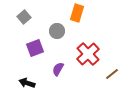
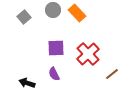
orange rectangle: rotated 60 degrees counterclockwise
gray circle: moved 4 px left, 21 px up
purple square: moved 21 px right; rotated 18 degrees clockwise
purple semicircle: moved 4 px left, 5 px down; rotated 56 degrees counterclockwise
